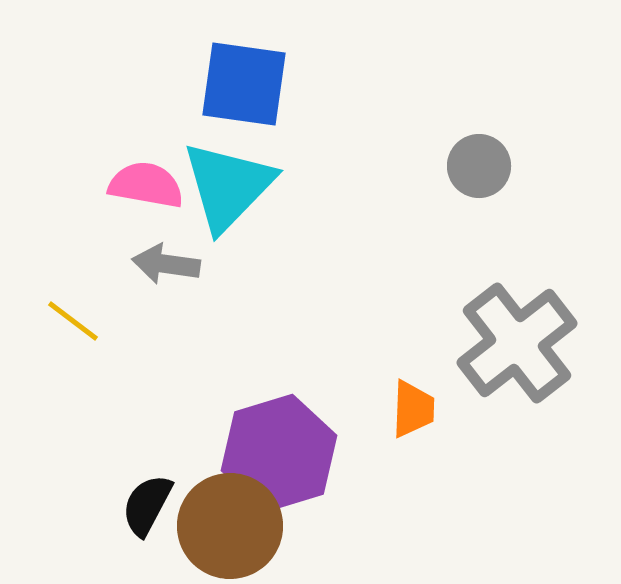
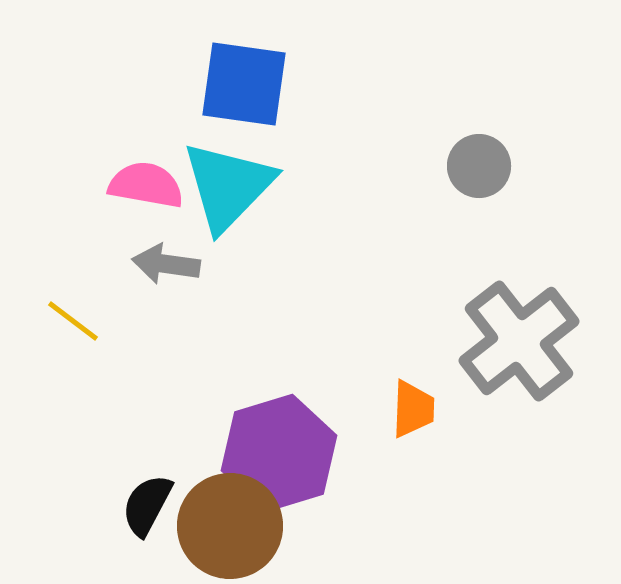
gray cross: moved 2 px right, 2 px up
